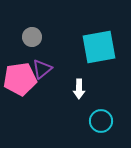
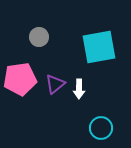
gray circle: moved 7 px right
purple triangle: moved 13 px right, 15 px down
cyan circle: moved 7 px down
